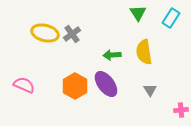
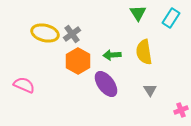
orange hexagon: moved 3 px right, 25 px up
pink cross: rotated 16 degrees counterclockwise
